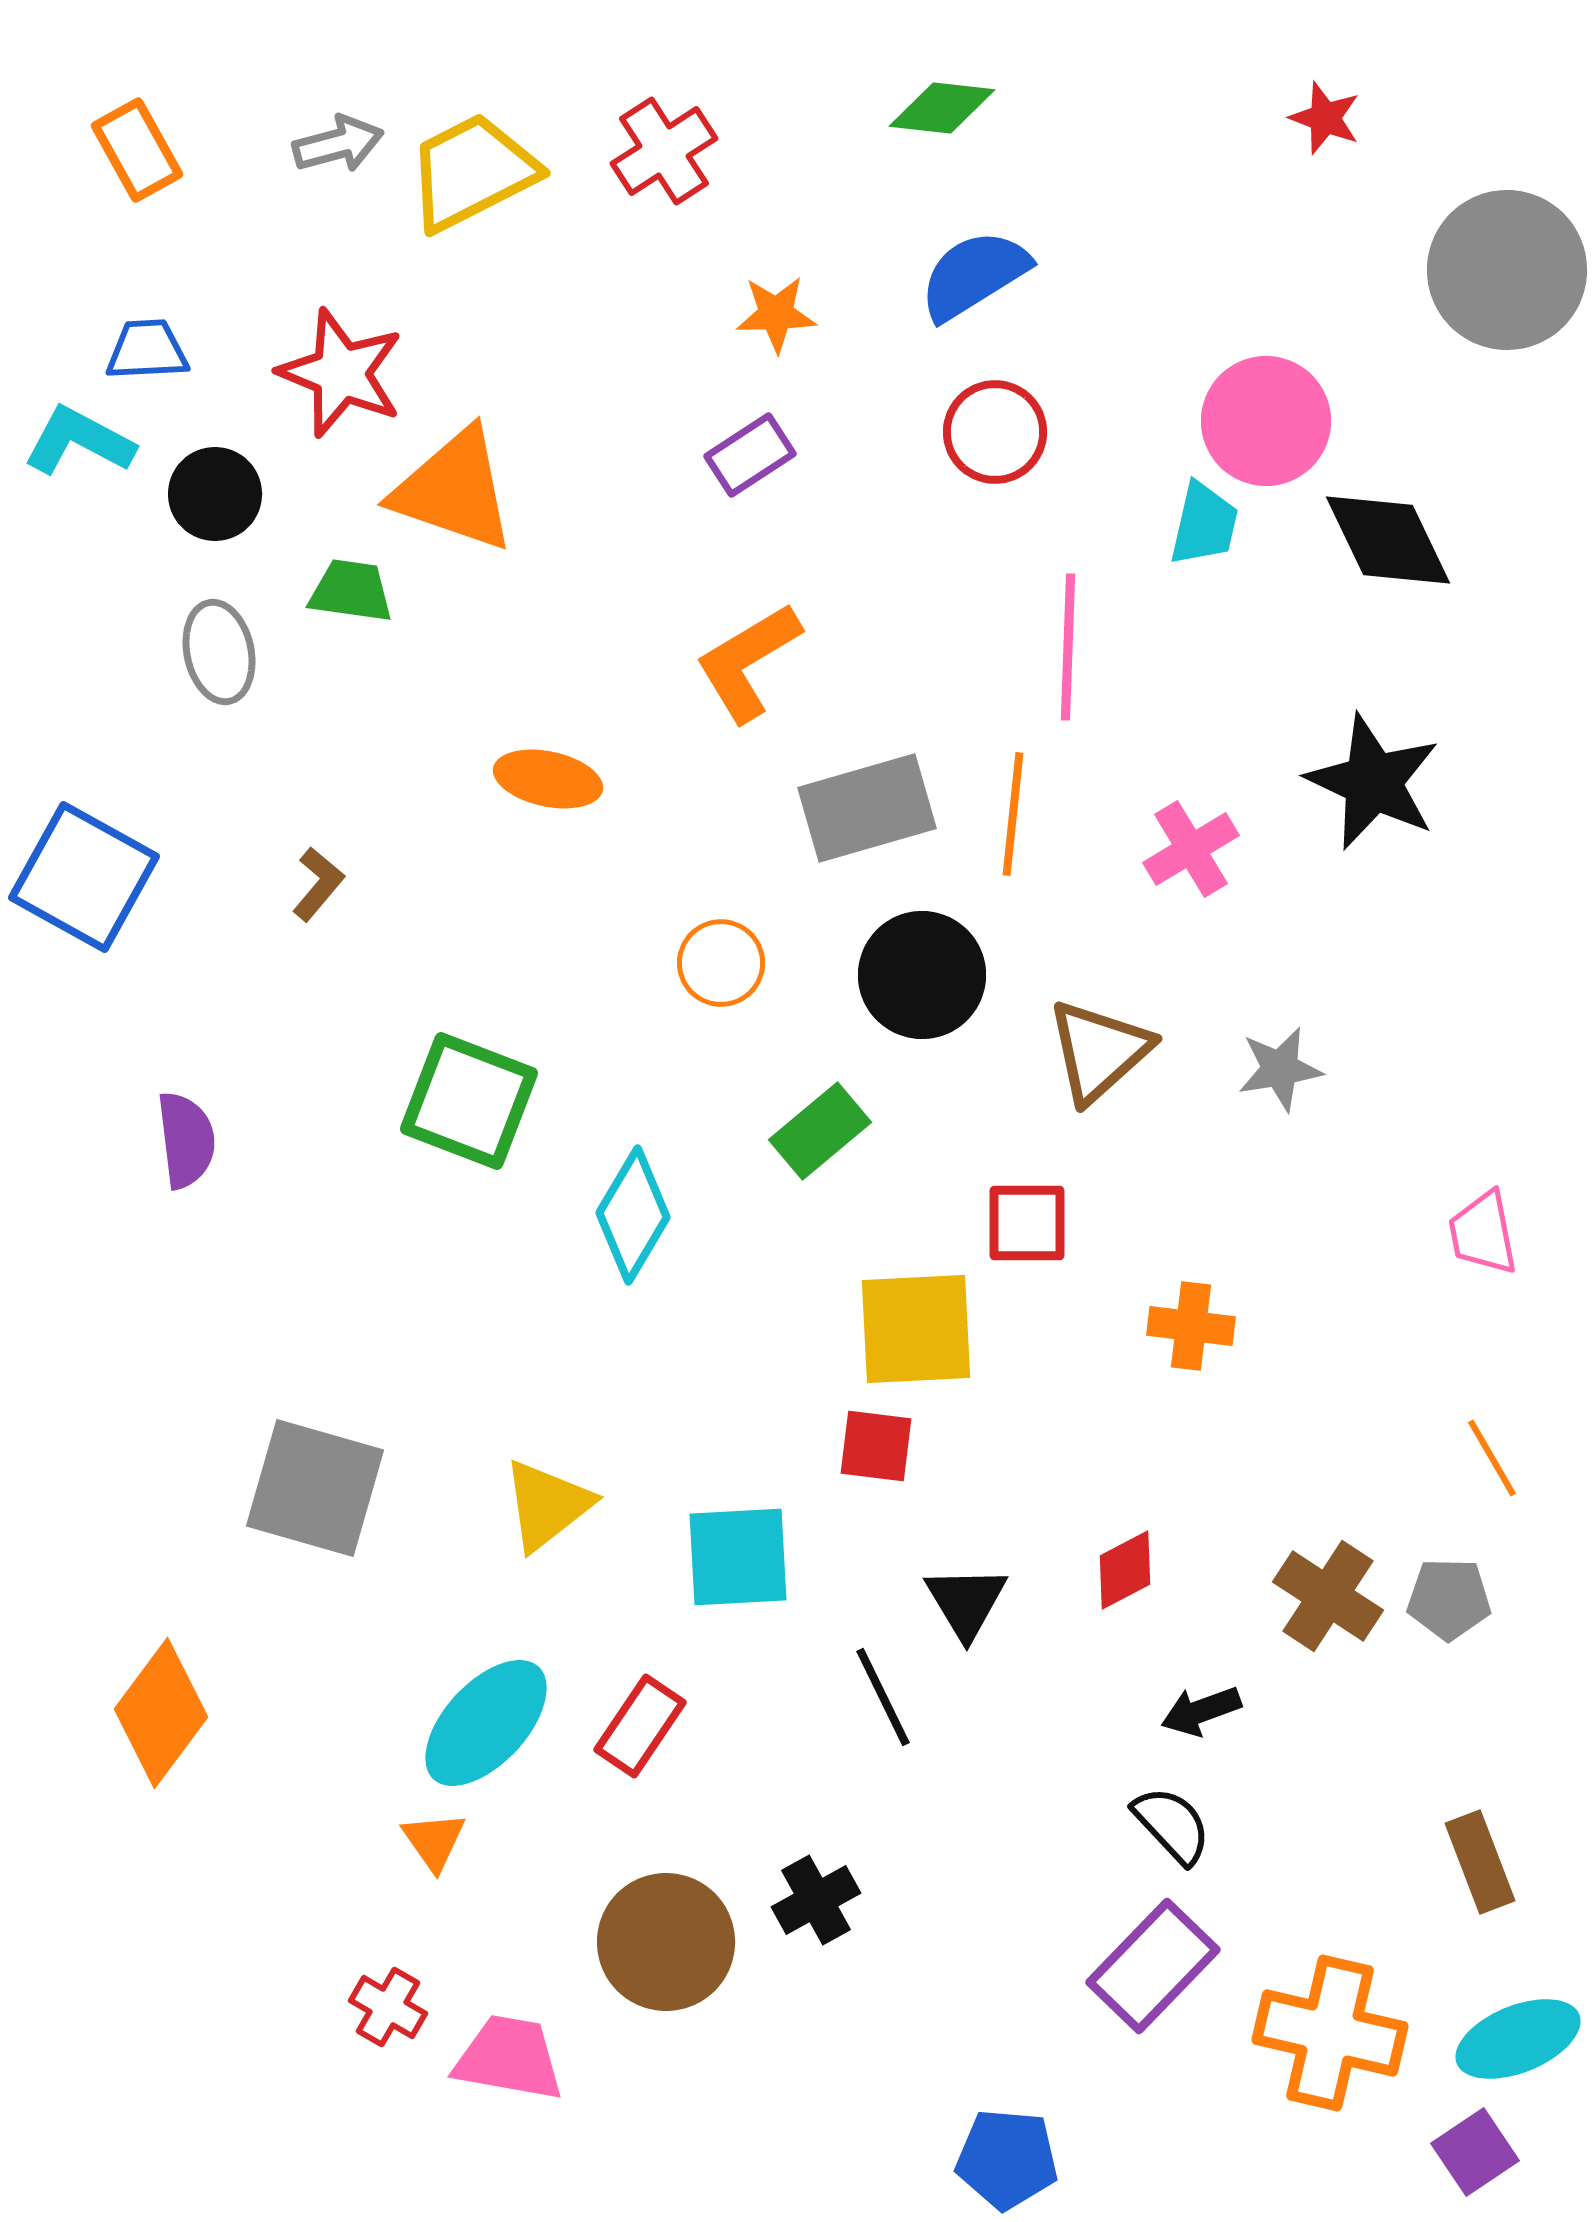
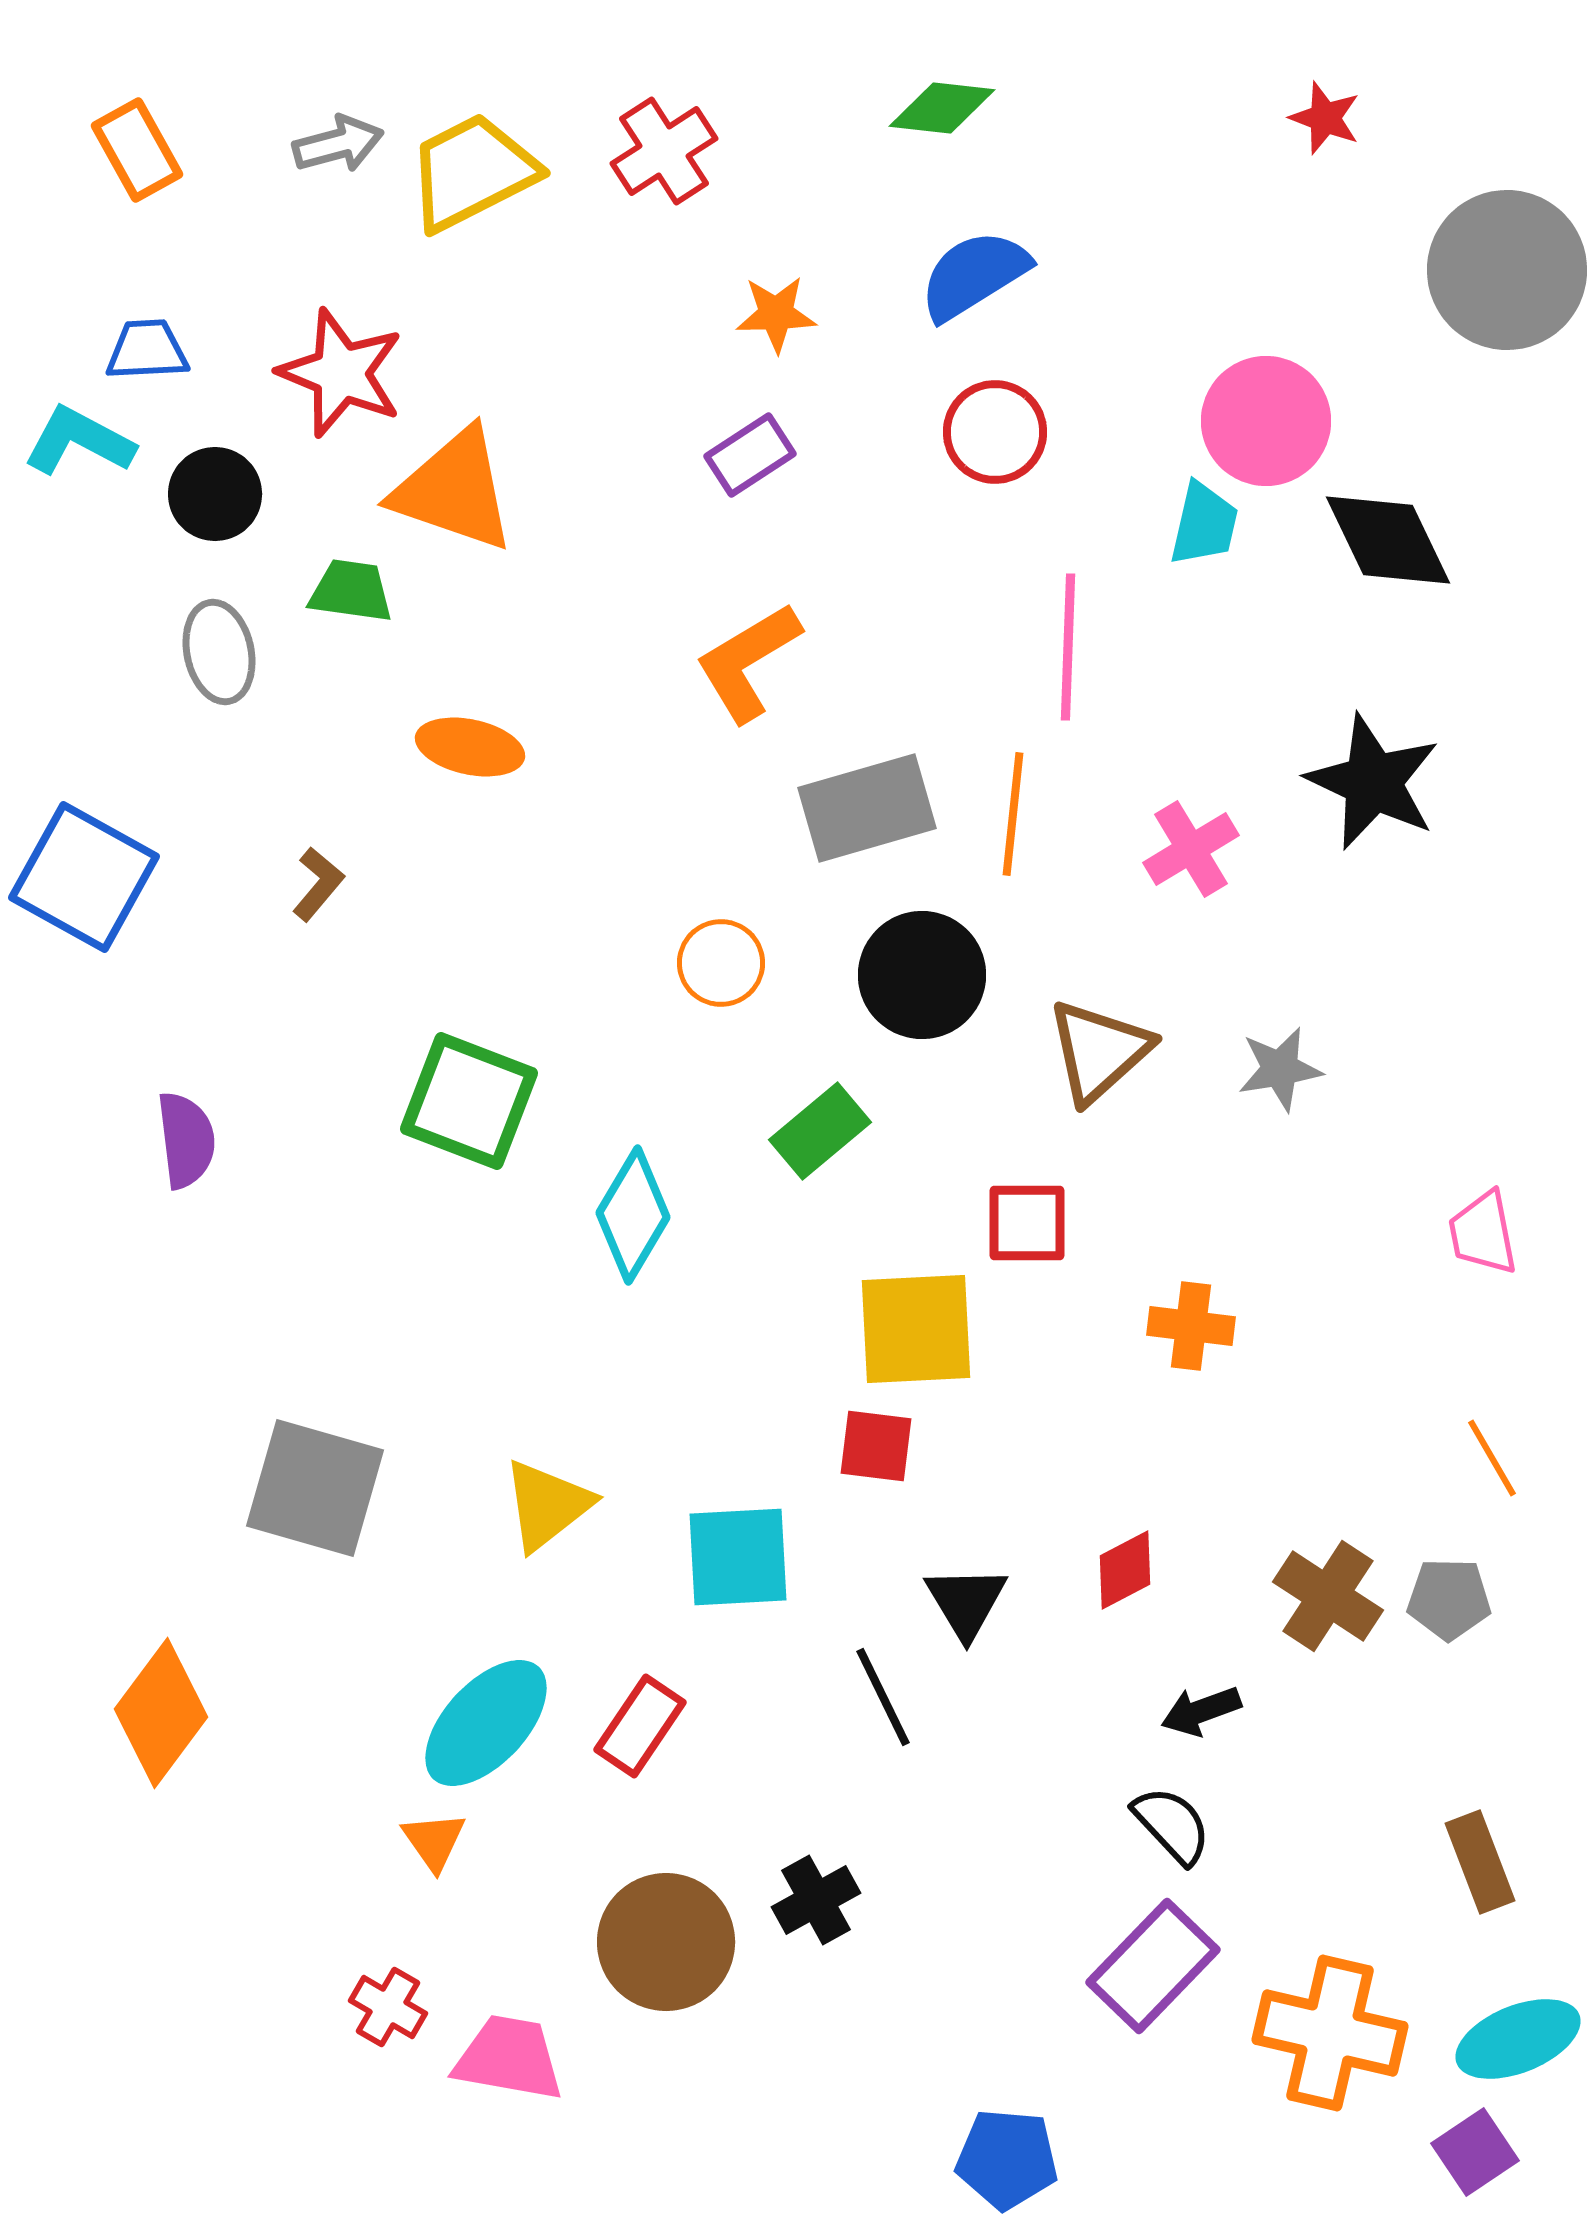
orange ellipse at (548, 779): moved 78 px left, 32 px up
